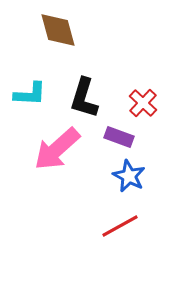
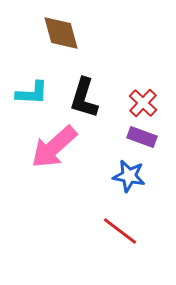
brown diamond: moved 3 px right, 3 px down
cyan L-shape: moved 2 px right, 1 px up
purple rectangle: moved 23 px right
pink arrow: moved 3 px left, 2 px up
blue star: rotated 16 degrees counterclockwise
red line: moved 5 px down; rotated 66 degrees clockwise
